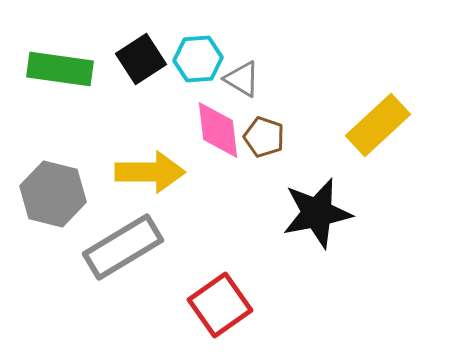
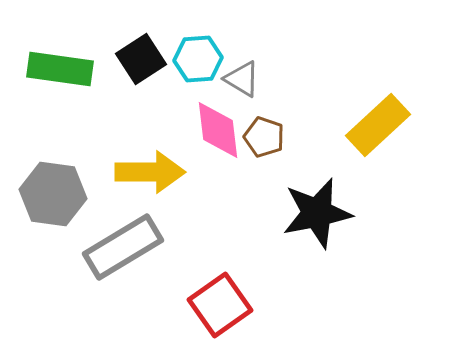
gray hexagon: rotated 6 degrees counterclockwise
